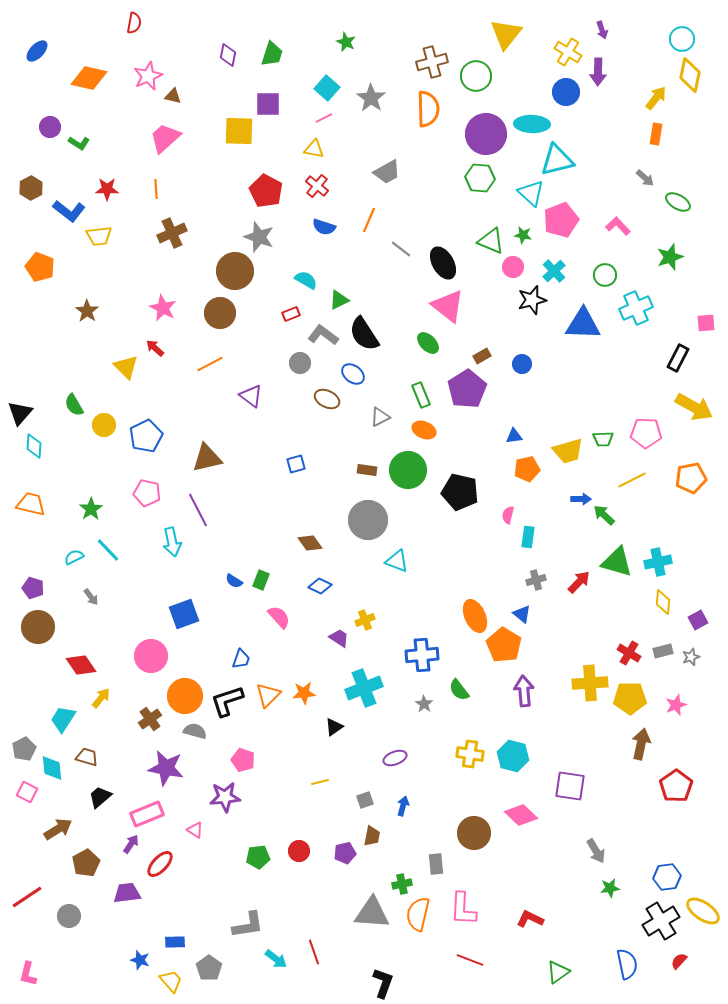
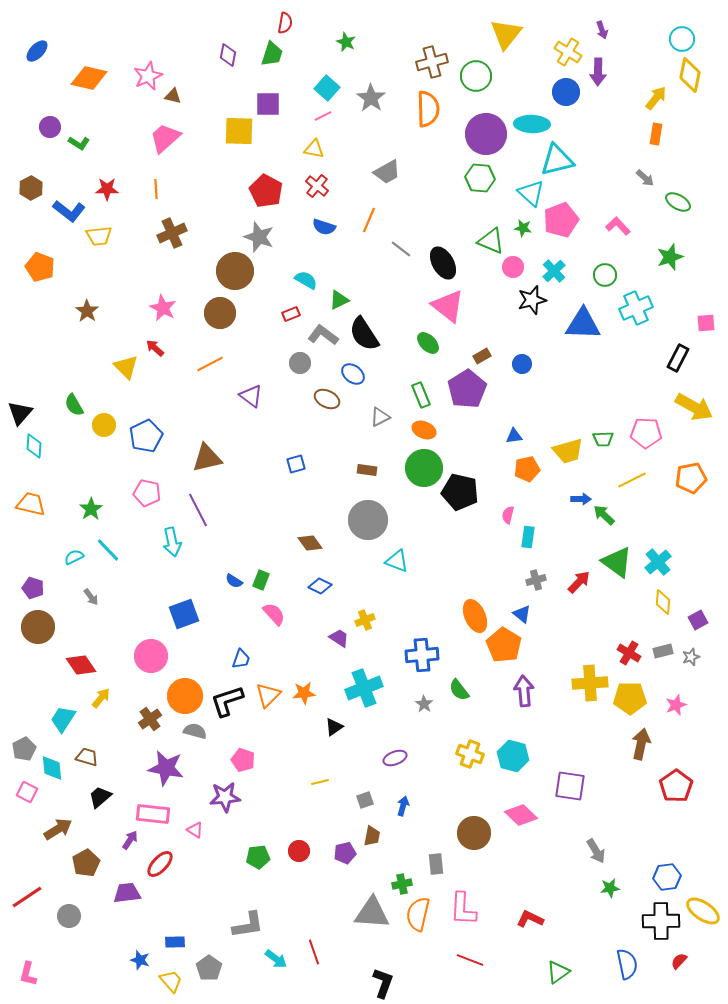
red semicircle at (134, 23): moved 151 px right
pink line at (324, 118): moved 1 px left, 2 px up
green star at (523, 235): moved 7 px up
green circle at (408, 470): moved 16 px right, 2 px up
green triangle at (617, 562): rotated 20 degrees clockwise
cyan cross at (658, 562): rotated 28 degrees counterclockwise
pink semicircle at (279, 617): moved 5 px left, 3 px up
yellow cross at (470, 754): rotated 12 degrees clockwise
pink rectangle at (147, 814): moved 6 px right; rotated 28 degrees clockwise
purple arrow at (131, 844): moved 1 px left, 4 px up
black cross at (661, 921): rotated 30 degrees clockwise
